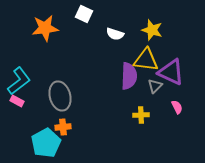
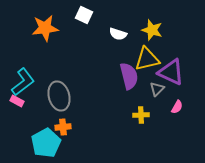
white square: moved 1 px down
white semicircle: moved 3 px right
yellow triangle: moved 1 px right, 1 px up; rotated 20 degrees counterclockwise
purple semicircle: rotated 16 degrees counterclockwise
cyan L-shape: moved 4 px right, 1 px down
gray triangle: moved 2 px right, 3 px down
gray ellipse: moved 1 px left
pink semicircle: rotated 56 degrees clockwise
